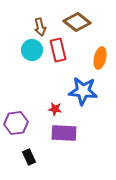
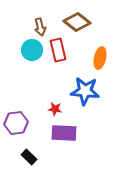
blue star: moved 2 px right
black rectangle: rotated 21 degrees counterclockwise
